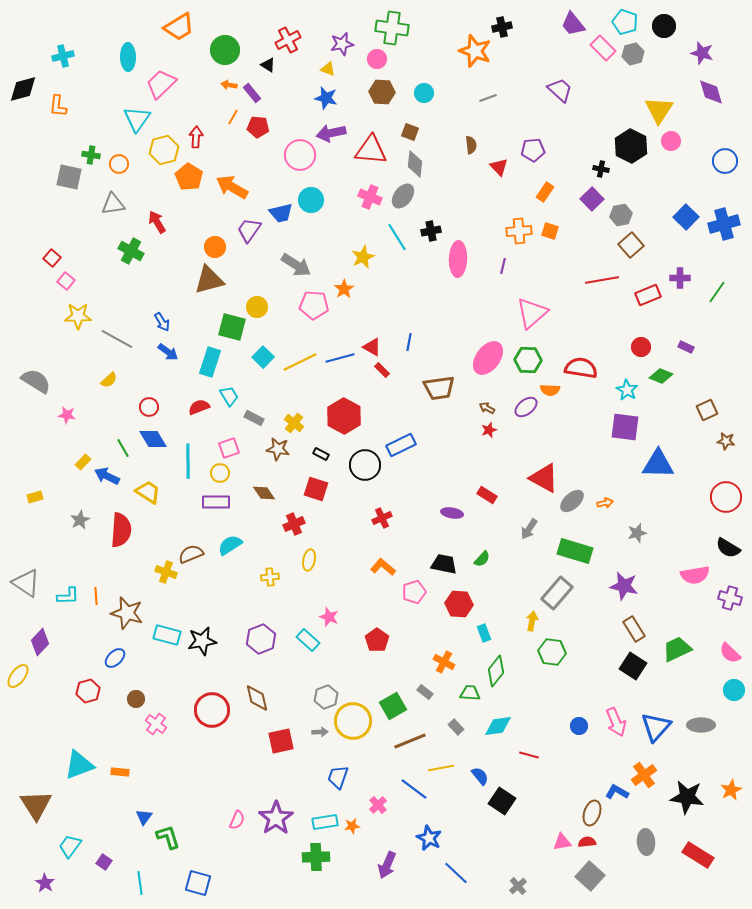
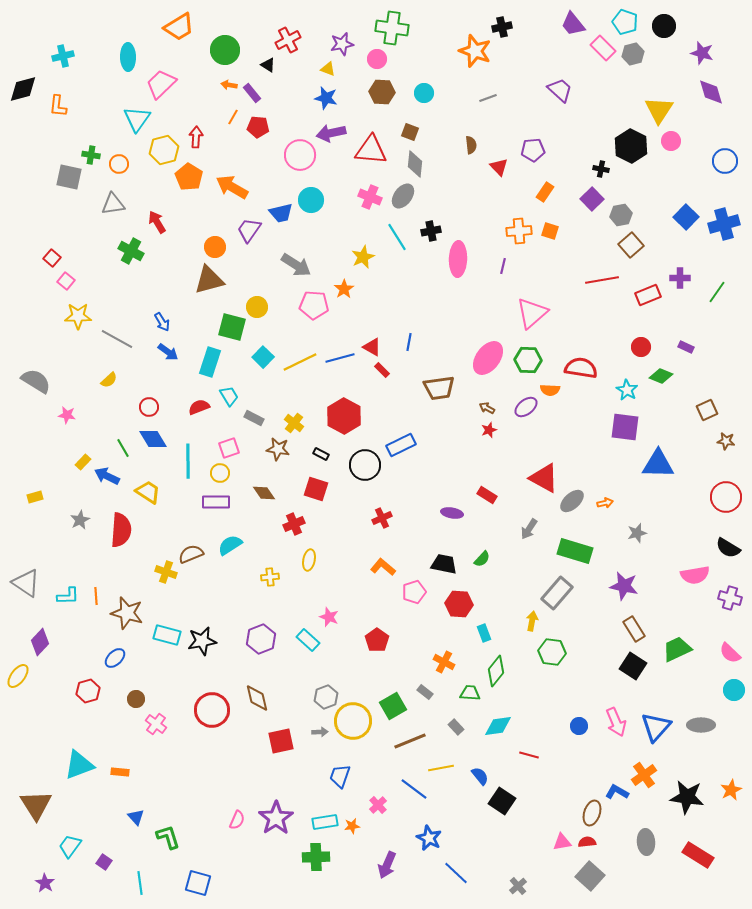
blue trapezoid at (338, 777): moved 2 px right, 1 px up
blue triangle at (144, 817): moved 8 px left; rotated 18 degrees counterclockwise
